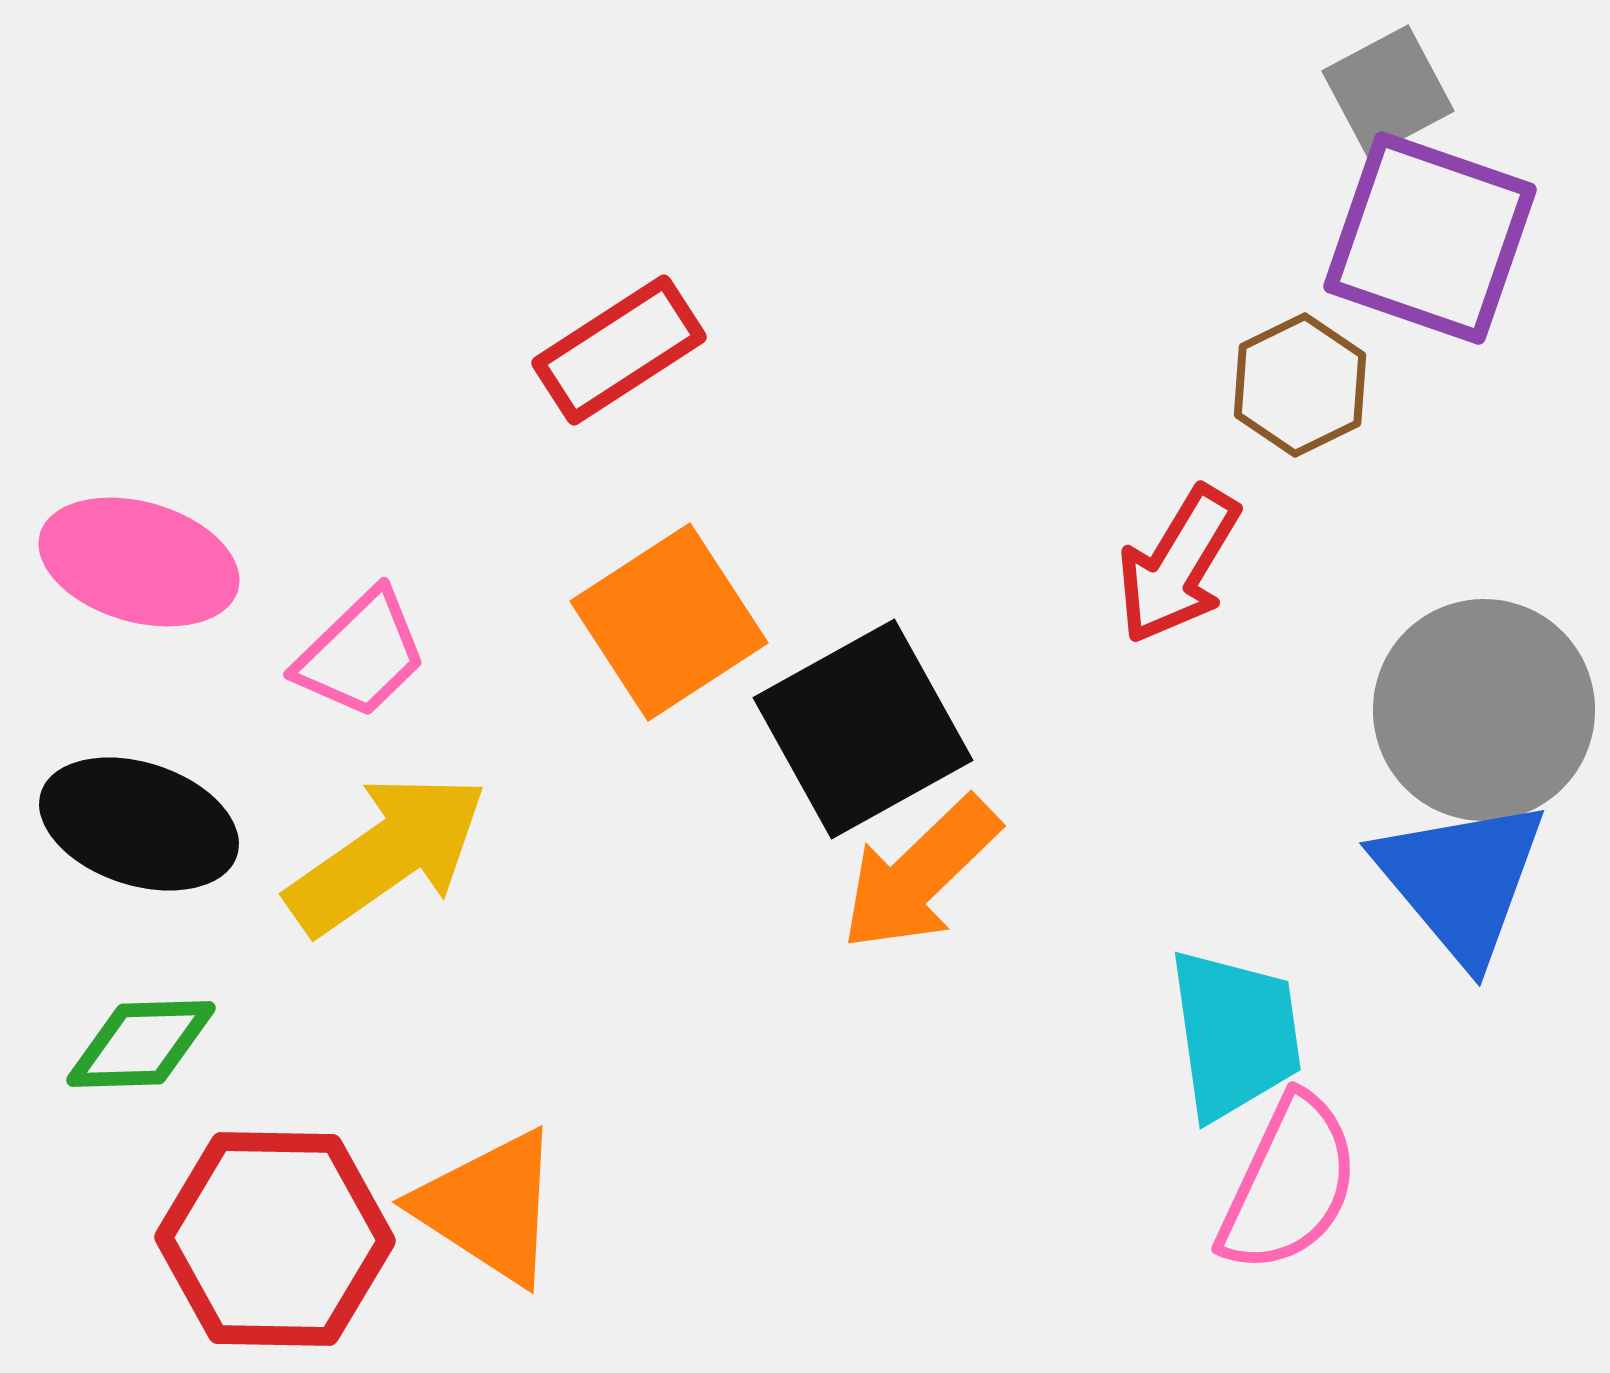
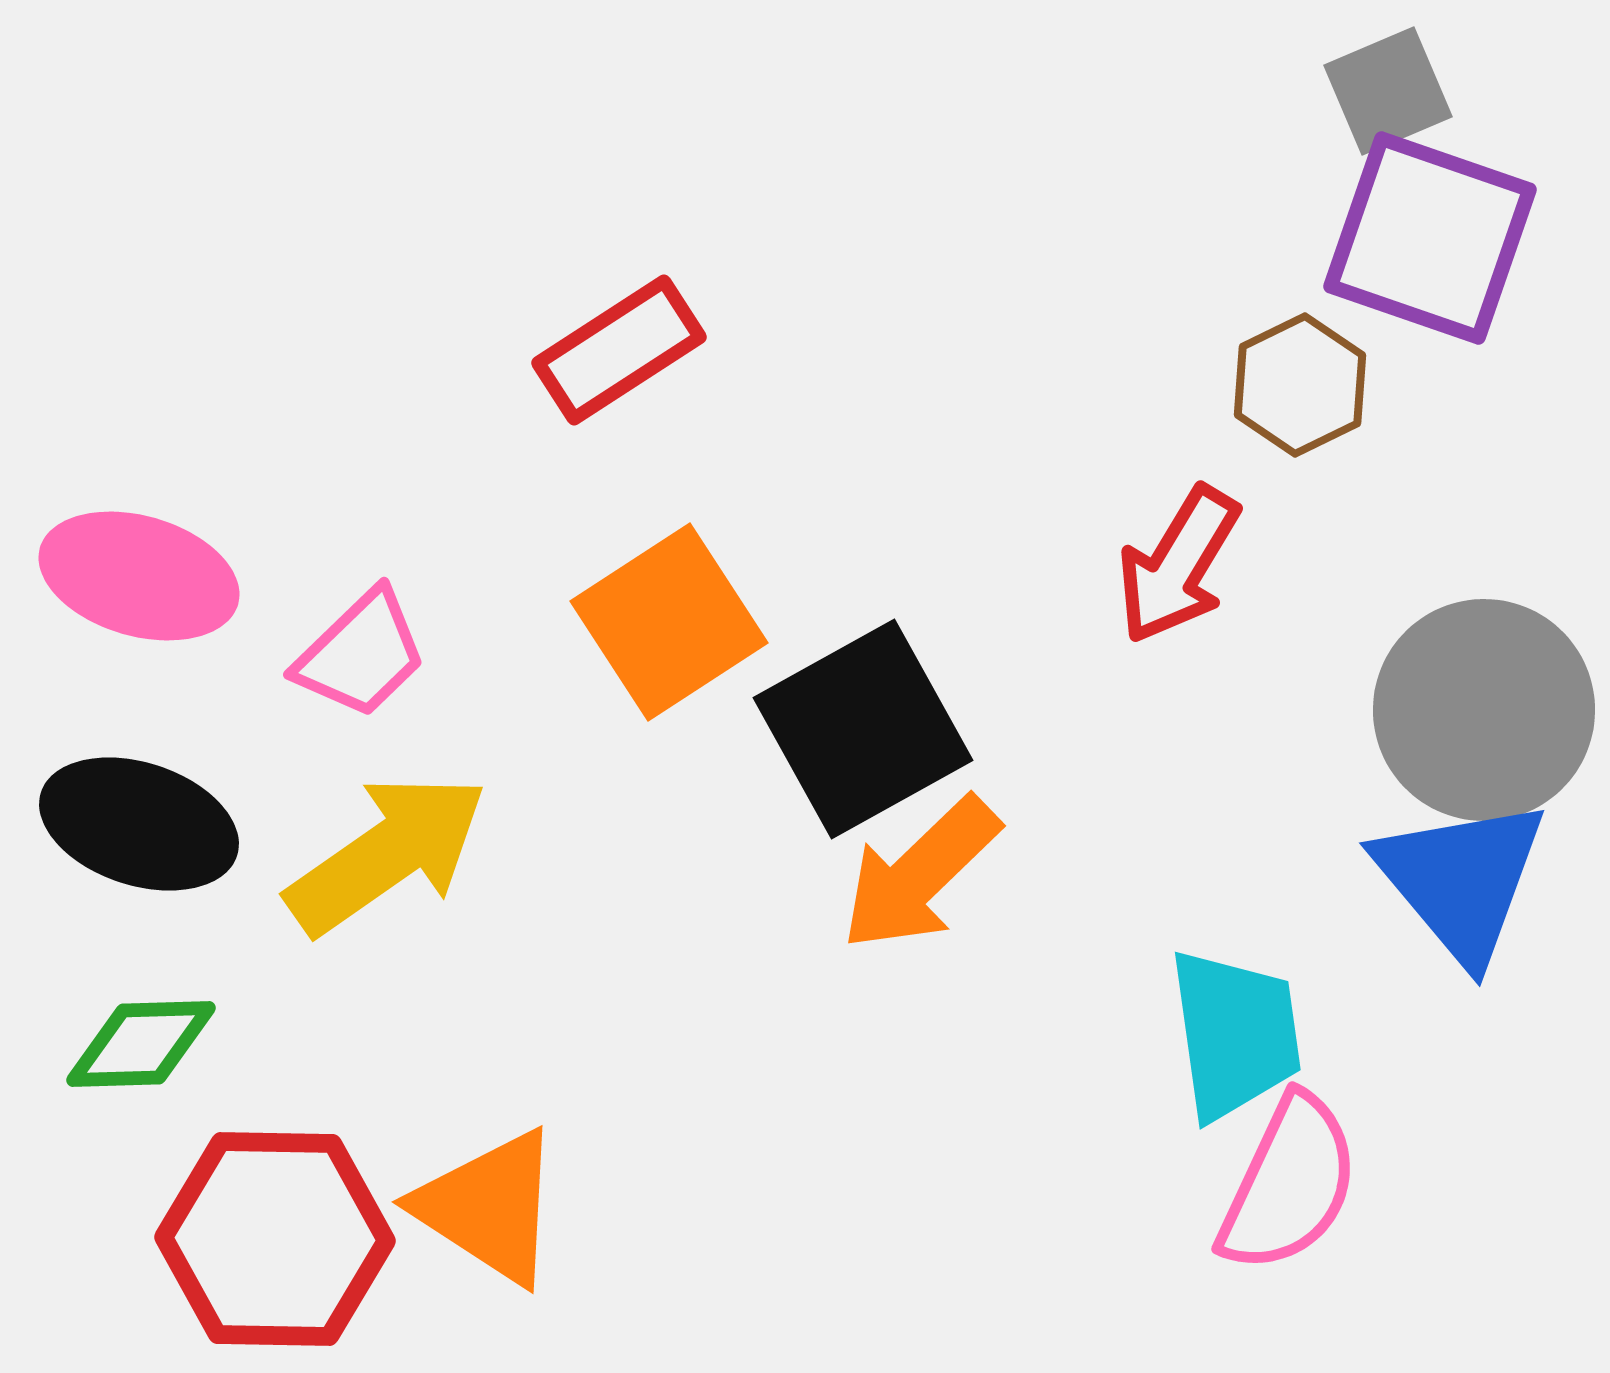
gray square: rotated 5 degrees clockwise
pink ellipse: moved 14 px down
